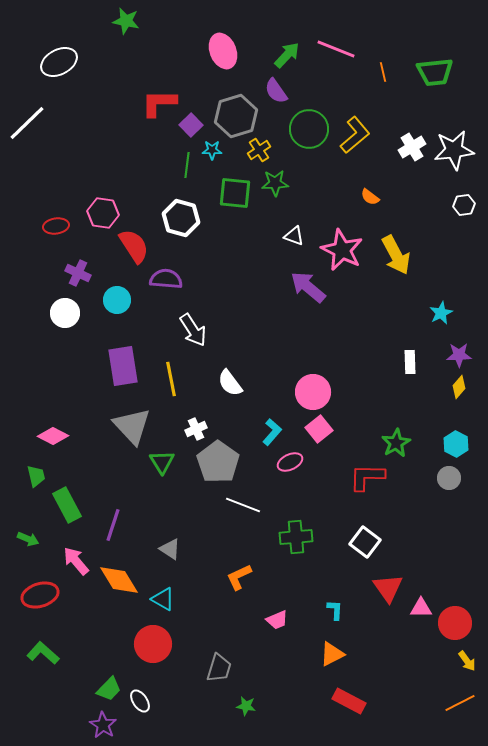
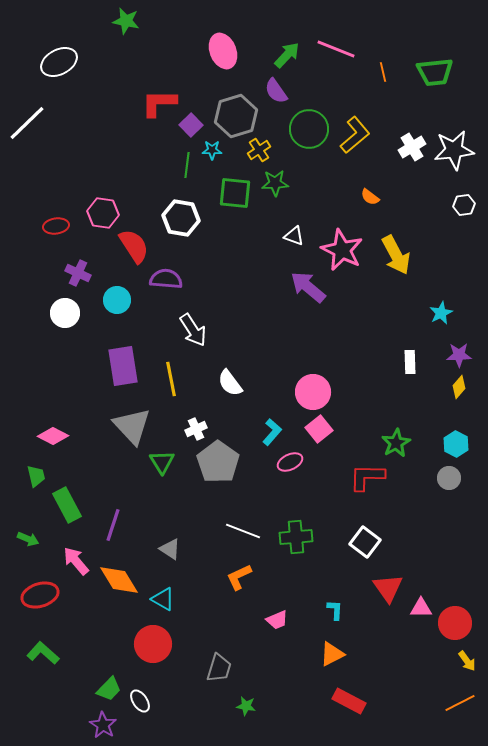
white hexagon at (181, 218): rotated 6 degrees counterclockwise
white line at (243, 505): moved 26 px down
